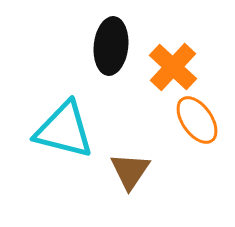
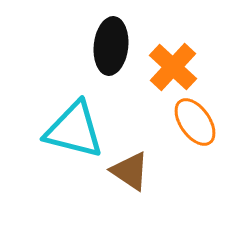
orange ellipse: moved 2 px left, 2 px down
cyan triangle: moved 10 px right
brown triangle: rotated 30 degrees counterclockwise
